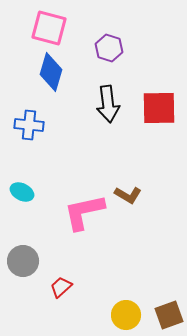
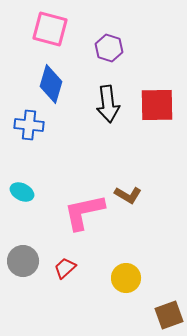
pink square: moved 1 px right, 1 px down
blue diamond: moved 12 px down
red square: moved 2 px left, 3 px up
red trapezoid: moved 4 px right, 19 px up
yellow circle: moved 37 px up
